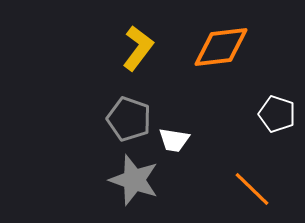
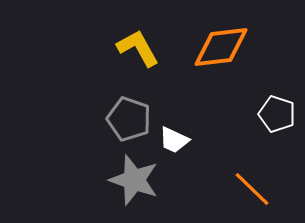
yellow L-shape: rotated 66 degrees counterclockwise
white trapezoid: rotated 16 degrees clockwise
